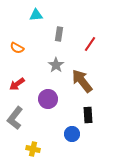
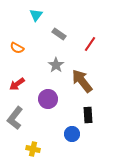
cyan triangle: rotated 48 degrees counterclockwise
gray rectangle: rotated 64 degrees counterclockwise
